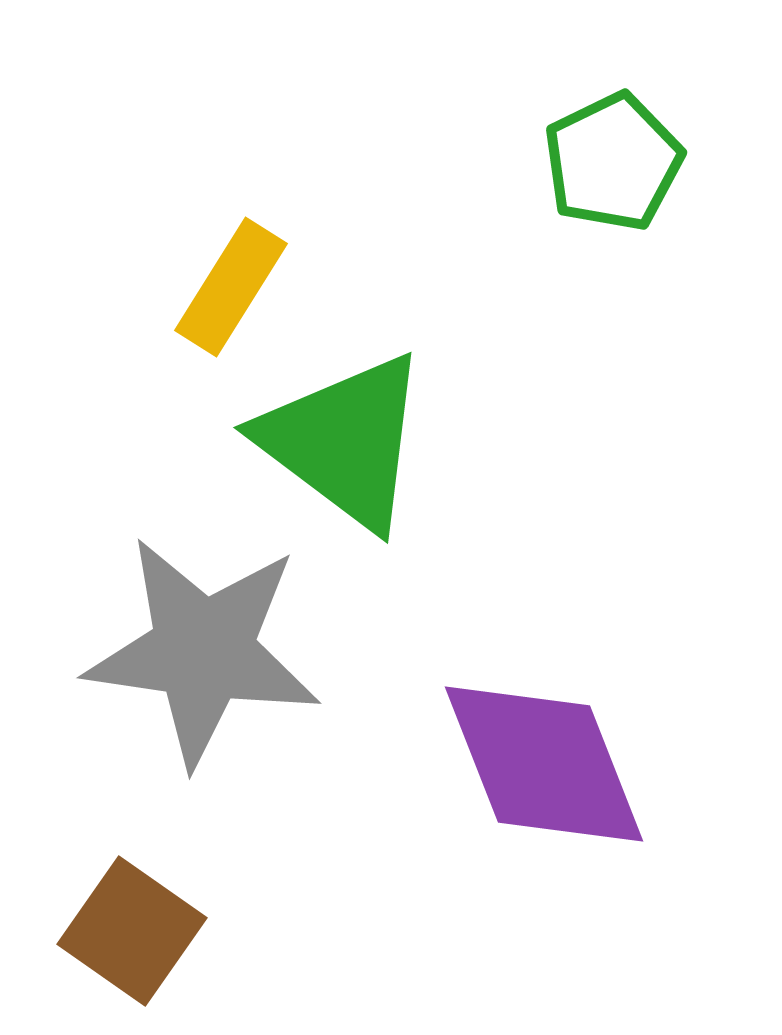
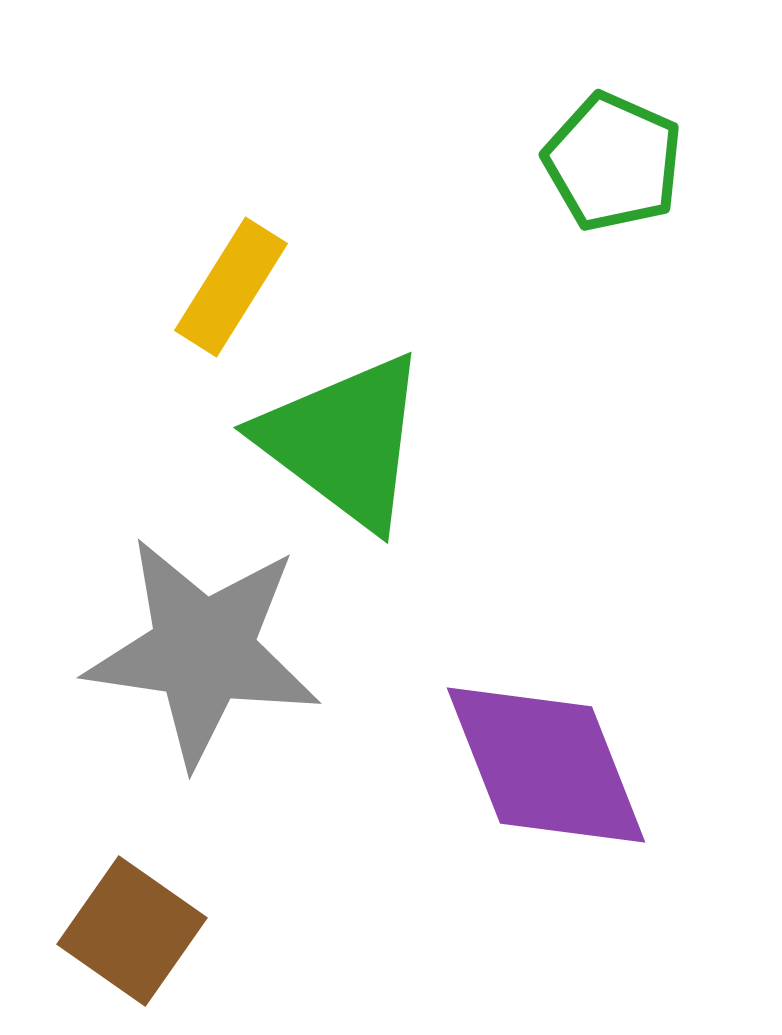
green pentagon: rotated 22 degrees counterclockwise
purple diamond: moved 2 px right, 1 px down
